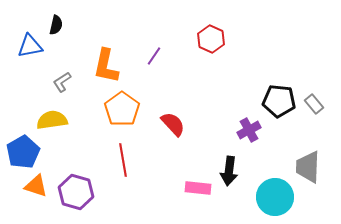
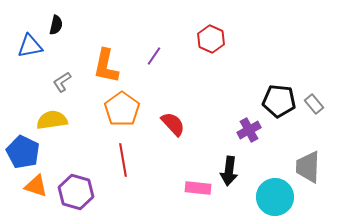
blue pentagon: rotated 16 degrees counterclockwise
